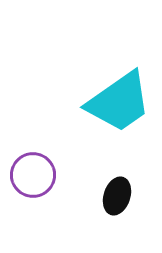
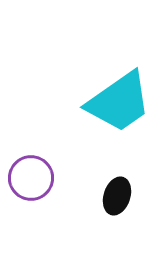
purple circle: moved 2 px left, 3 px down
